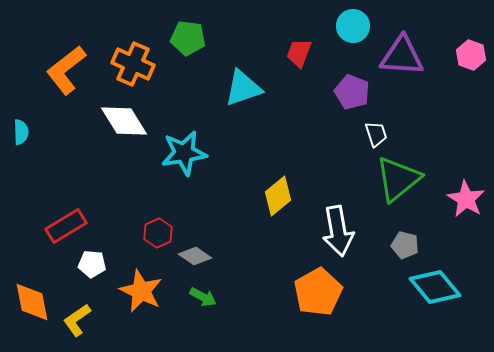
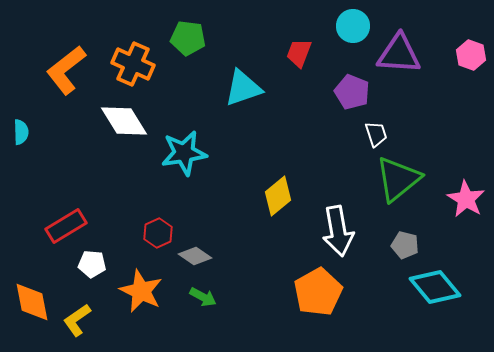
purple triangle: moved 3 px left, 2 px up
